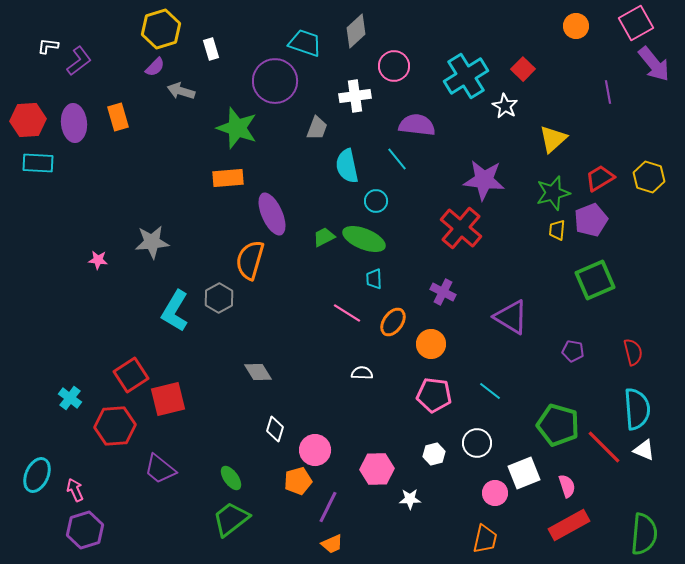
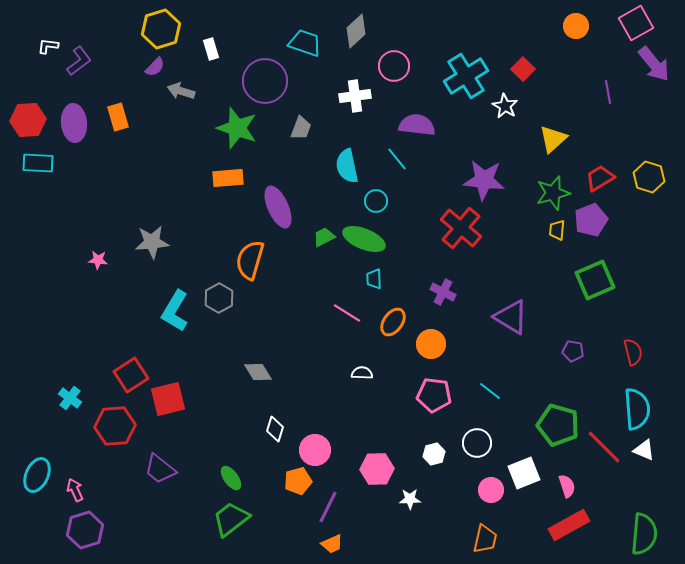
purple circle at (275, 81): moved 10 px left
gray trapezoid at (317, 128): moved 16 px left
purple ellipse at (272, 214): moved 6 px right, 7 px up
pink circle at (495, 493): moved 4 px left, 3 px up
